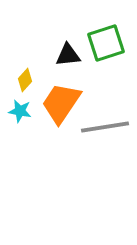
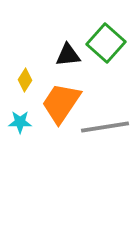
green square: rotated 30 degrees counterclockwise
yellow diamond: rotated 10 degrees counterclockwise
cyan star: moved 11 px down; rotated 10 degrees counterclockwise
